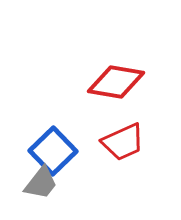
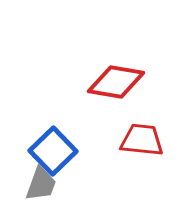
red trapezoid: moved 19 px right, 2 px up; rotated 150 degrees counterclockwise
gray trapezoid: moved 1 px down; rotated 18 degrees counterclockwise
